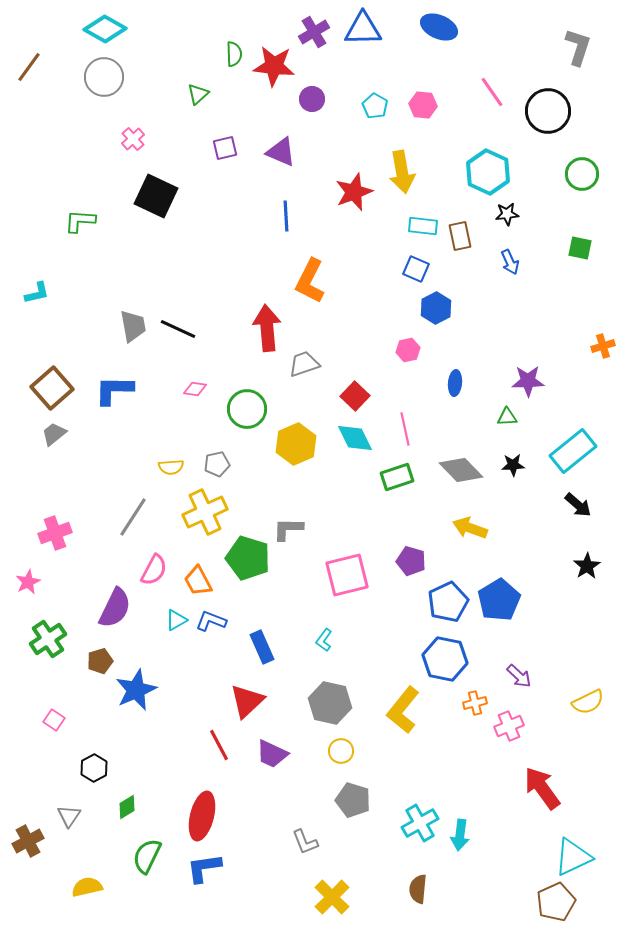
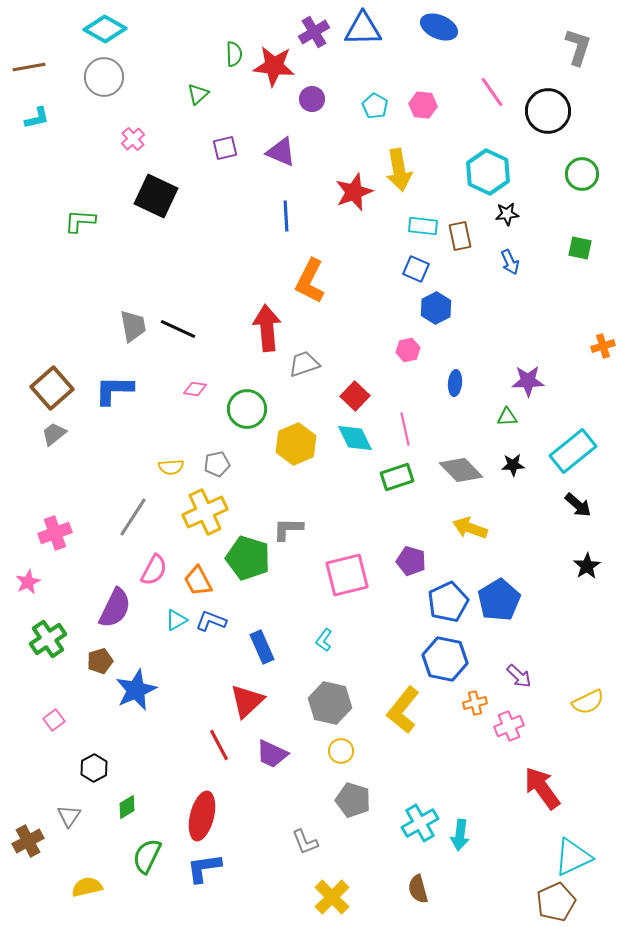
brown line at (29, 67): rotated 44 degrees clockwise
yellow arrow at (402, 172): moved 3 px left, 2 px up
cyan L-shape at (37, 293): moved 175 px up
pink square at (54, 720): rotated 20 degrees clockwise
brown semicircle at (418, 889): rotated 20 degrees counterclockwise
